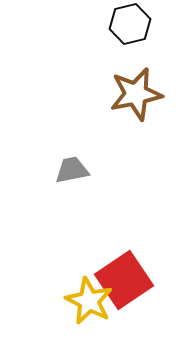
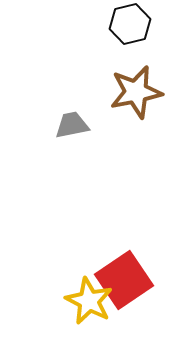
brown star: moved 2 px up
gray trapezoid: moved 45 px up
